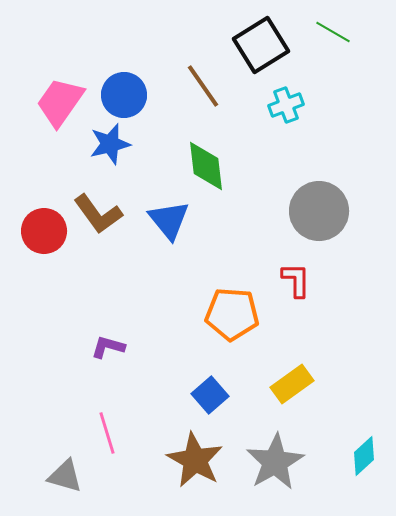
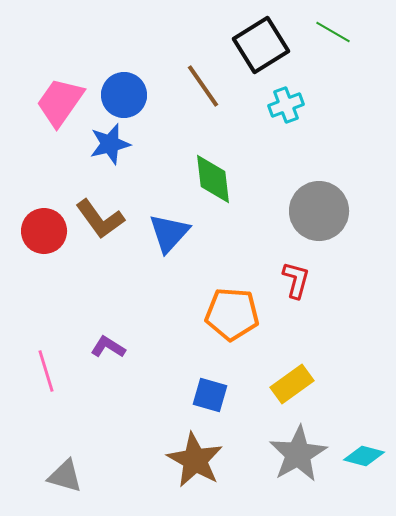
green diamond: moved 7 px right, 13 px down
brown L-shape: moved 2 px right, 5 px down
blue triangle: moved 13 px down; rotated 21 degrees clockwise
red L-shape: rotated 15 degrees clockwise
purple L-shape: rotated 16 degrees clockwise
blue square: rotated 33 degrees counterclockwise
pink line: moved 61 px left, 62 px up
cyan diamond: rotated 57 degrees clockwise
gray star: moved 23 px right, 8 px up
